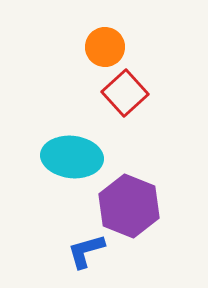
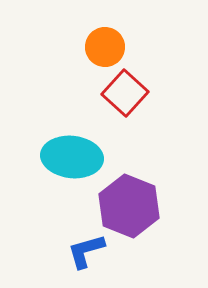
red square: rotated 6 degrees counterclockwise
